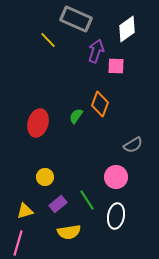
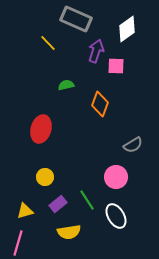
yellow line: moved 3 px down
green semicircle: moved 10 px left, 31 px up; rotated 42 degrees clockwise
red ellipse: moved 3 px right, 6 px down
white ellipse: rotated 40 degrees counterclockwise
